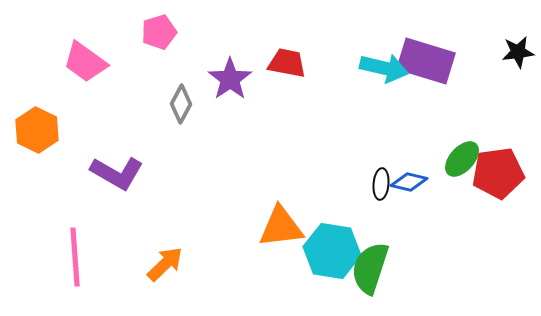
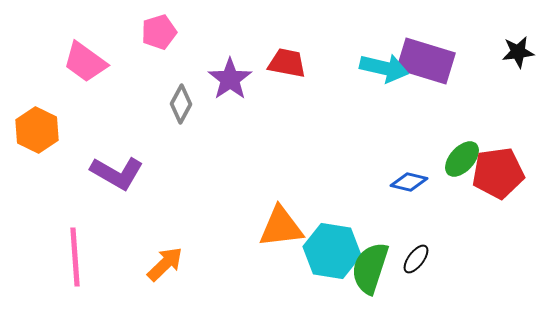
black ellipse: moved 35 px right, 75 px down; rotated 32 degrees clockwise
